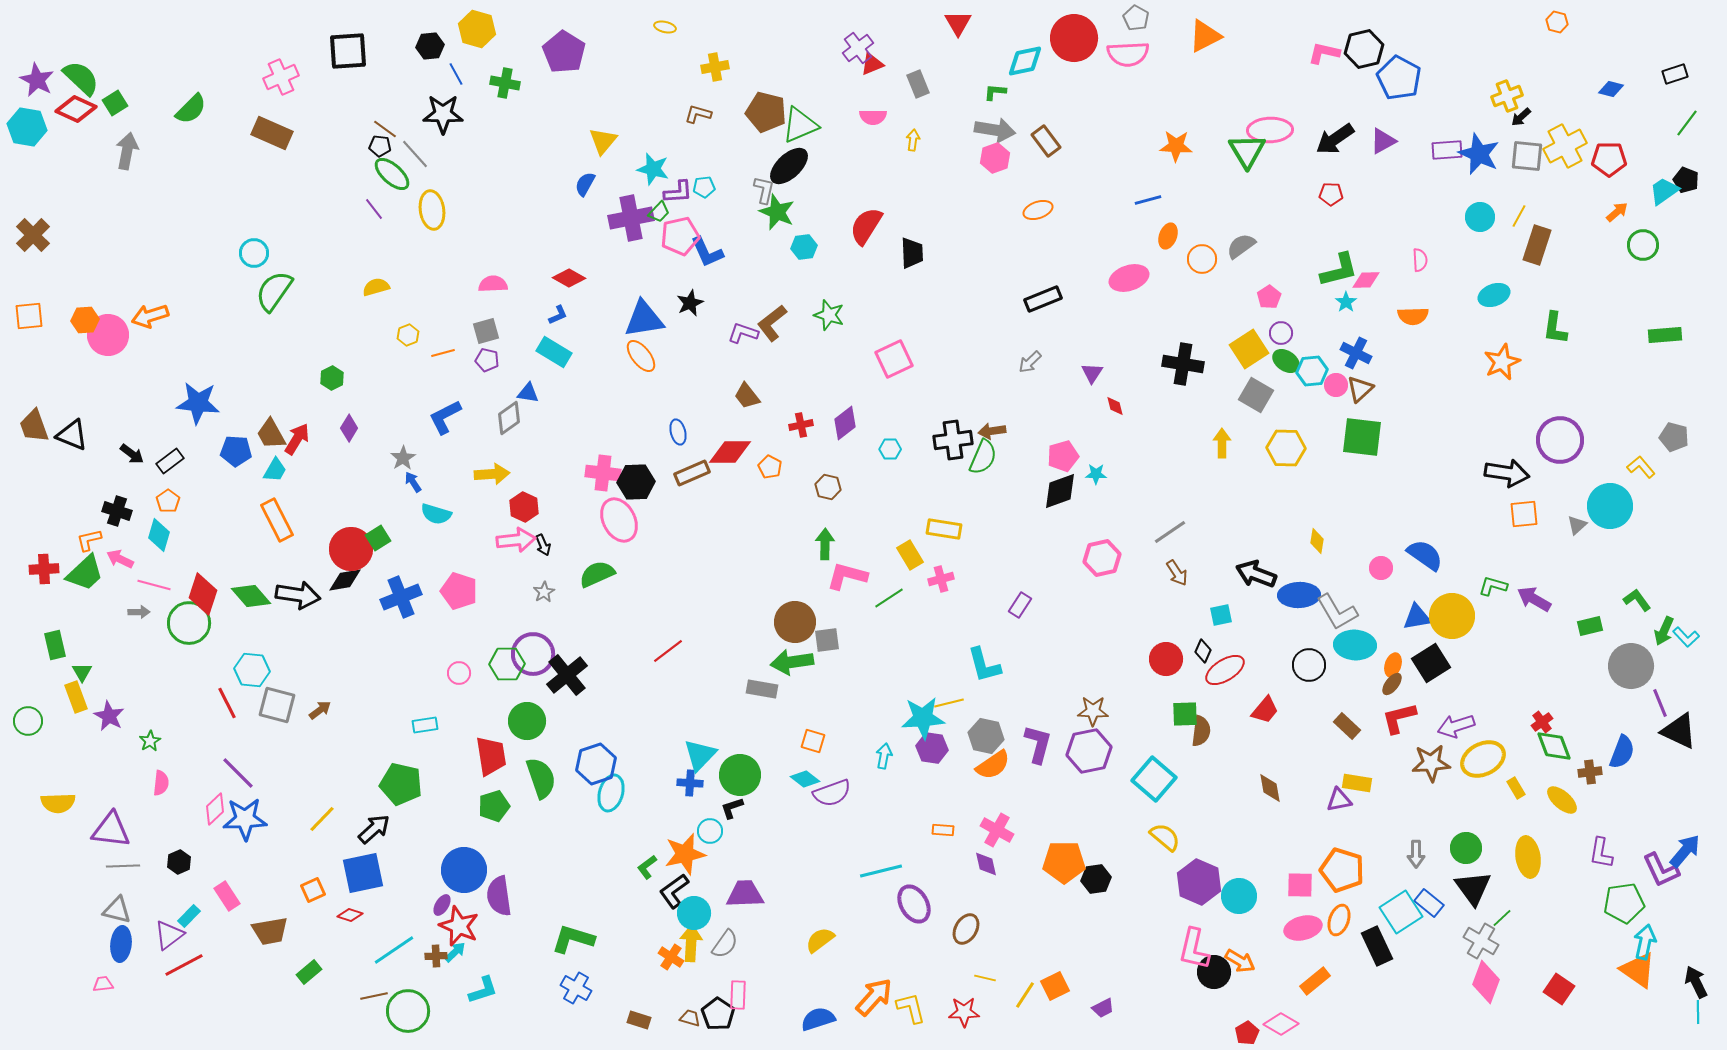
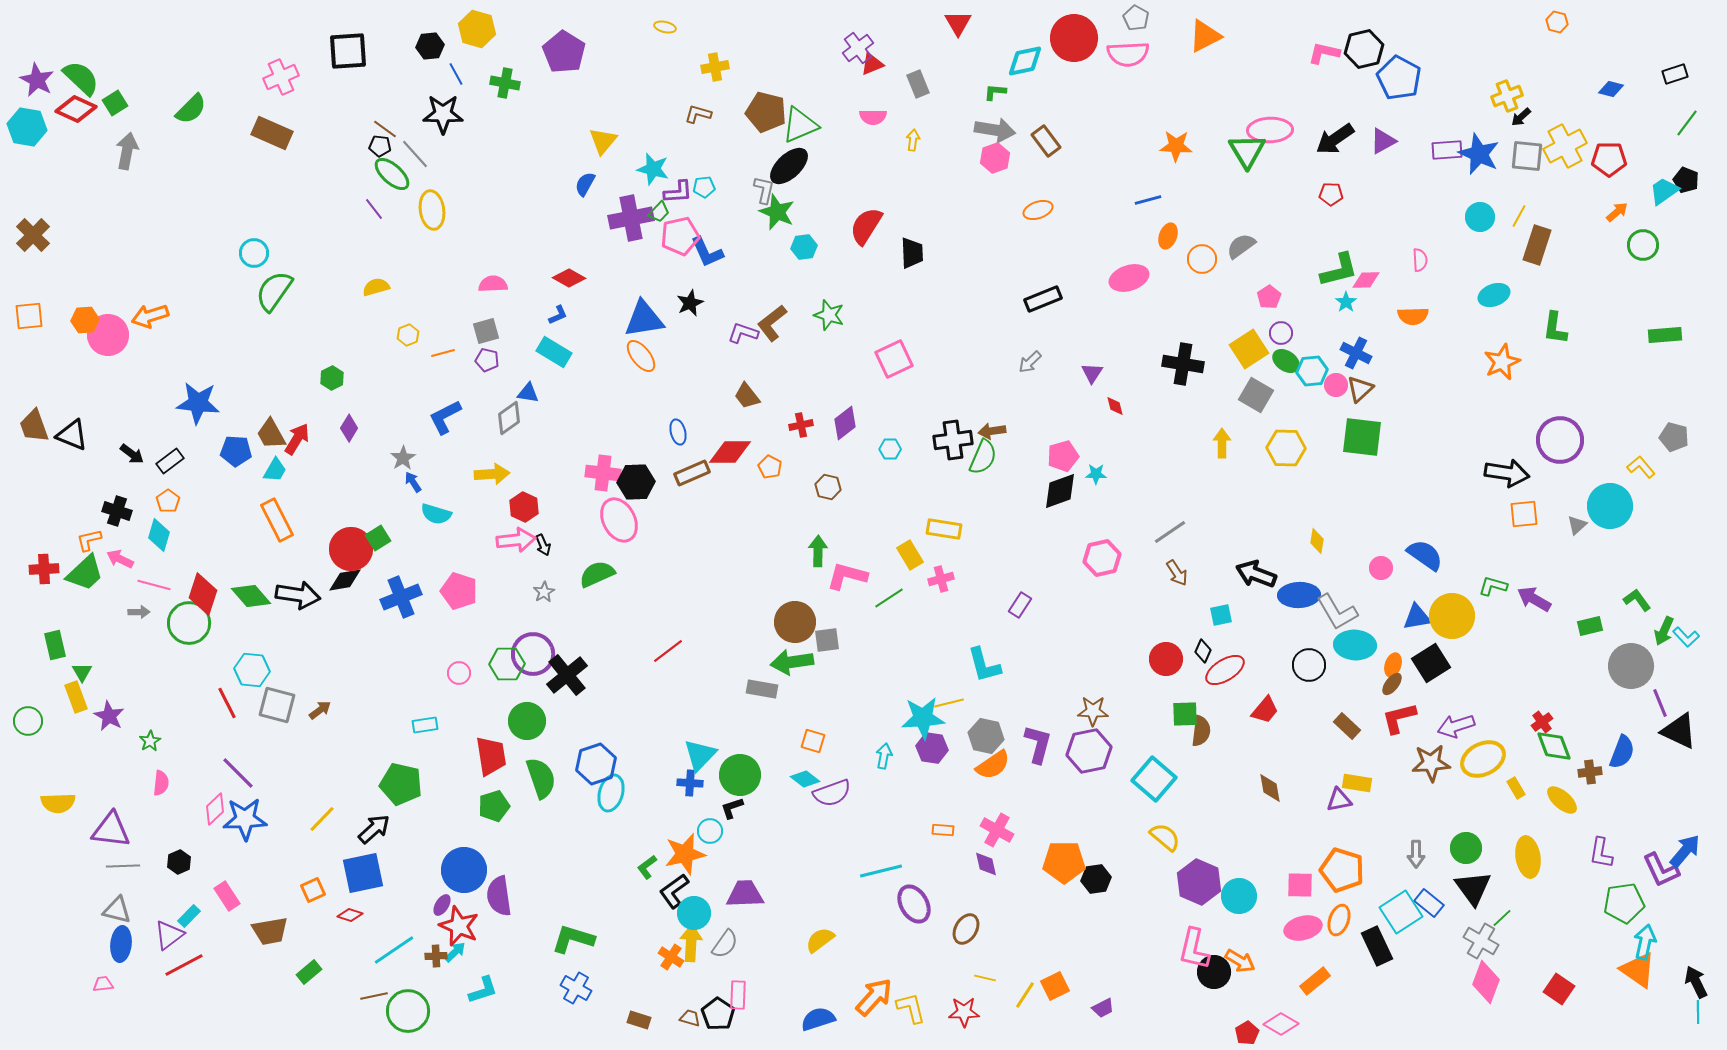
green arrow at (825, 544): moved 7 px left, 7 px down
